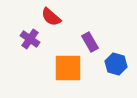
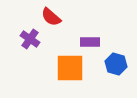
purple rectangle: rotated 60 degrees counterclockwise
orange square: moved 2 px right
